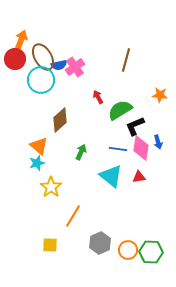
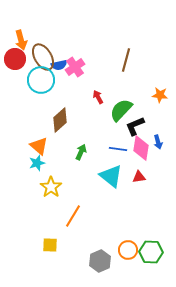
orange arrow: rotated 144 degrees clockwise
green semicircle: moved 1 px right; rotated 15 degrees counterclockwise
gray hexagon: moved 18 px down
